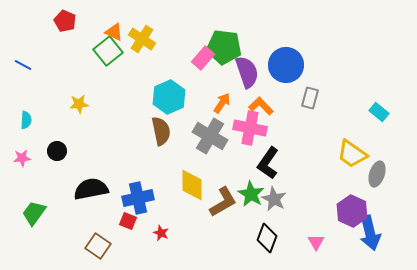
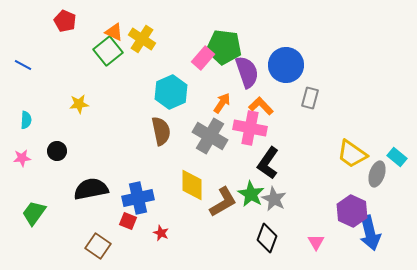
cyan hexagon: moved 2 px right, 5 px up
cyan rectangle: moved 18 px right, 45 px down
